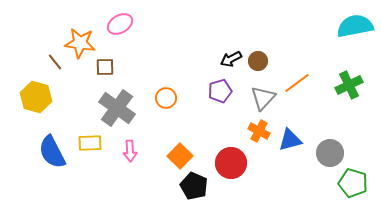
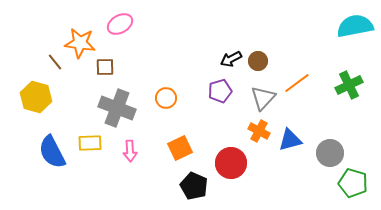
gray cross: rotated 15 degrees counterclockwise
orange square: moved 8 px up; rotated 20 degrees clockwise
